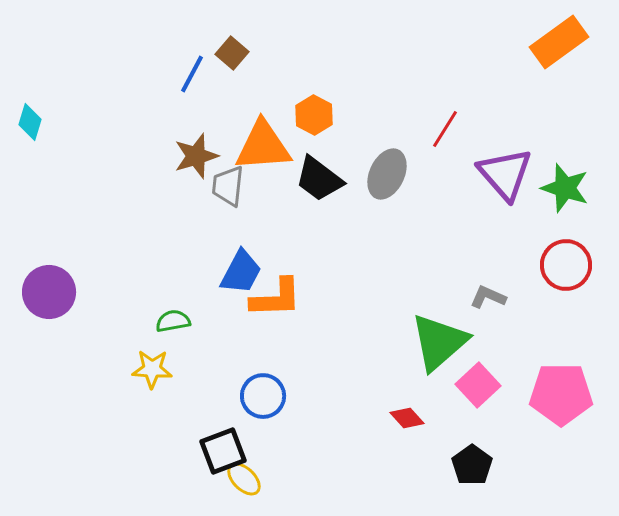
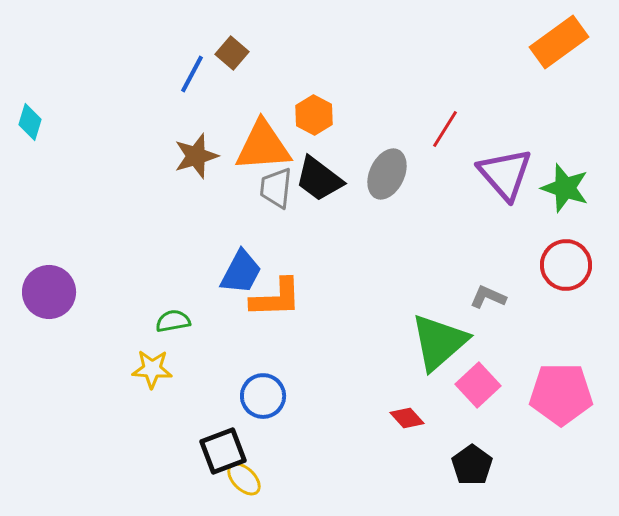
gray trapezoid: moved 48 px right, 2 px down
